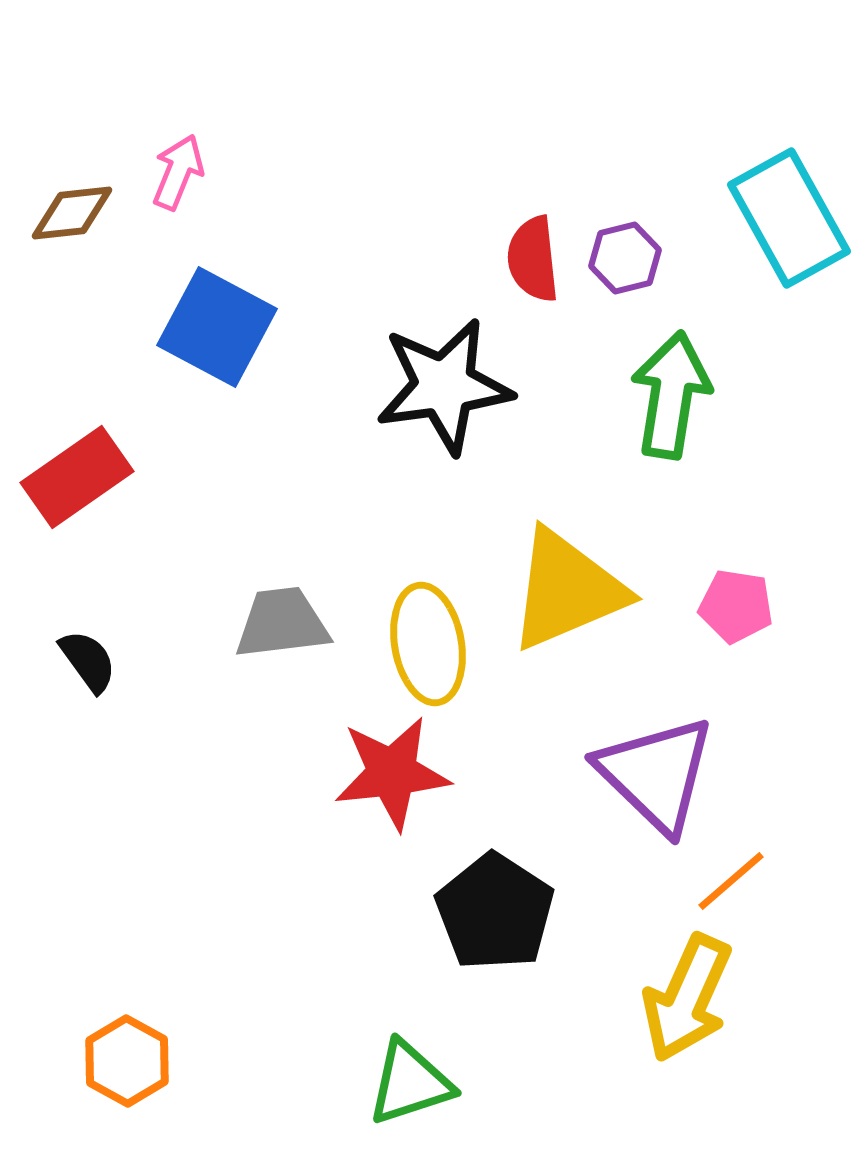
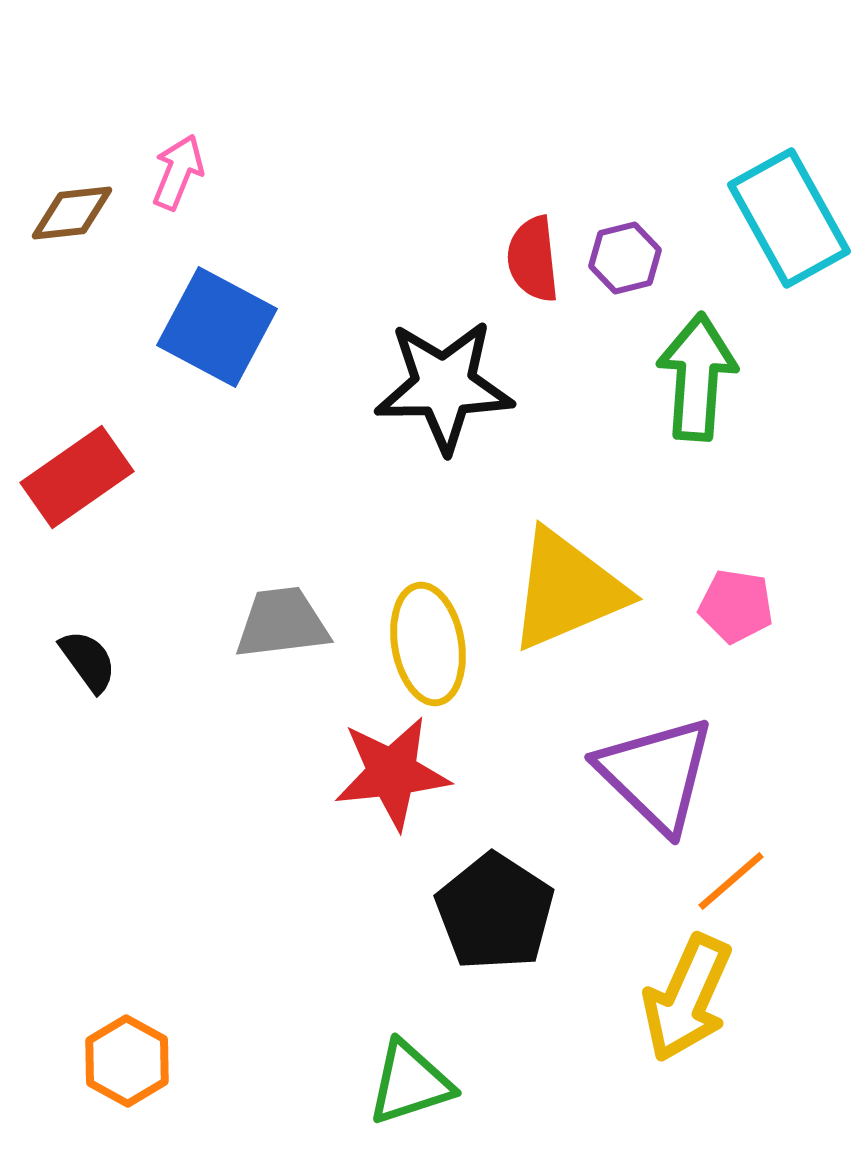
black star: rotated 7 degrees clockwise
green arrow: moved 26 px right, 18 px up; rotated 5 degrees counterclockwise
